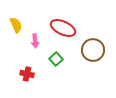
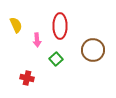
red ellipse: moved 3 px left, 2 px up; rotated 65 degrees clockwise
pink arrow: moved 2 px right, 1 px up
red cross: moved 4 px down
